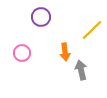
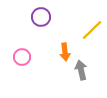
pink circle: moved 4 px down
